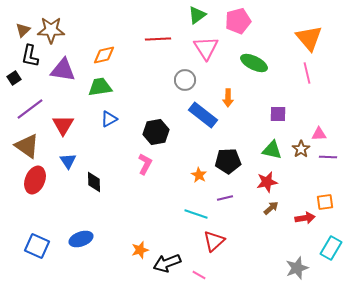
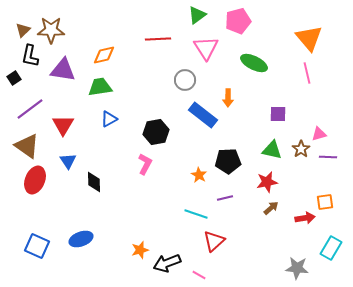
pink triangle at (319, 134): rotated 14 degrees counterclockwise
gray star at (297, 268): rotated 25 degrees clockwise
